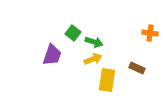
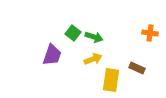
green arrow: moved 5 px up
yellow rectangle: moved 4 px right
